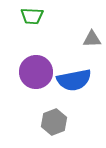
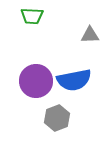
gray triangle: moved 2 px left, 4 px up
purple circle: moved 9 px down
gray hexagon: moved 3 px right, 4 px up
